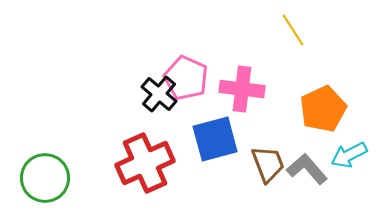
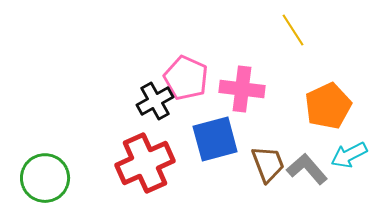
black cross: moved 4 px left, 7 px down; rotated 21 degrees clockwise
orange pentagon: moved 5 px right, 3 px up
